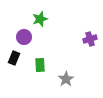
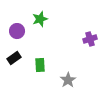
purple circle: moved 7 px left, 6 px up
black rectangle: rotated 32 degrees clockwise
gray star: moved 2 px right, 1 px down
